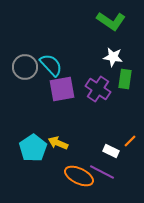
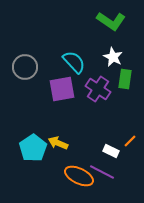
white star: rotated 18 degrees clockwise
cyan semicircle: moved 23 px right, 3 px up
